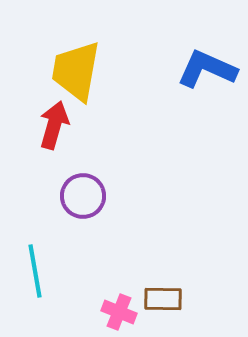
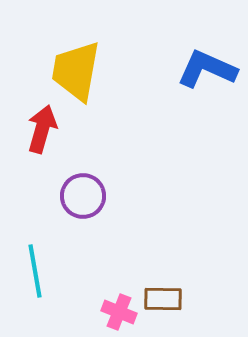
red arrow: moved 12 px left, 4 px down
